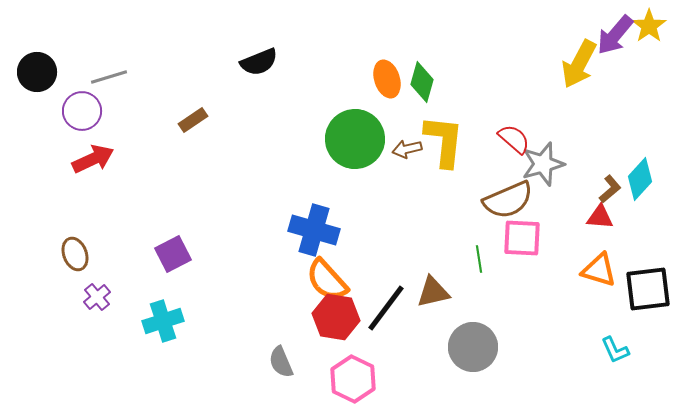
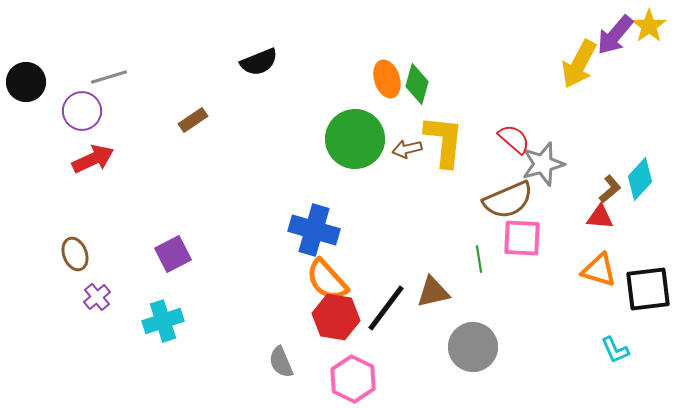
black circle: moved 11 px left, 10 px down
green diamond: moved 5 px left, 2 px down
